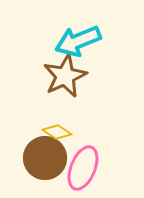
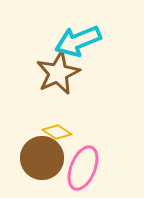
brown star: moved 7 px left, 3 px up
brown circle: moved 3 px left
